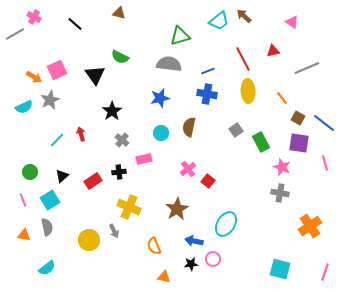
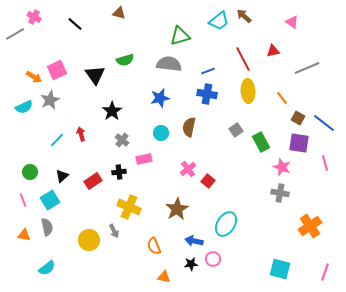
green semicircle at (120, 57): moved 5 px right, 3 px down; rotated 42 degrees counterclockwise
